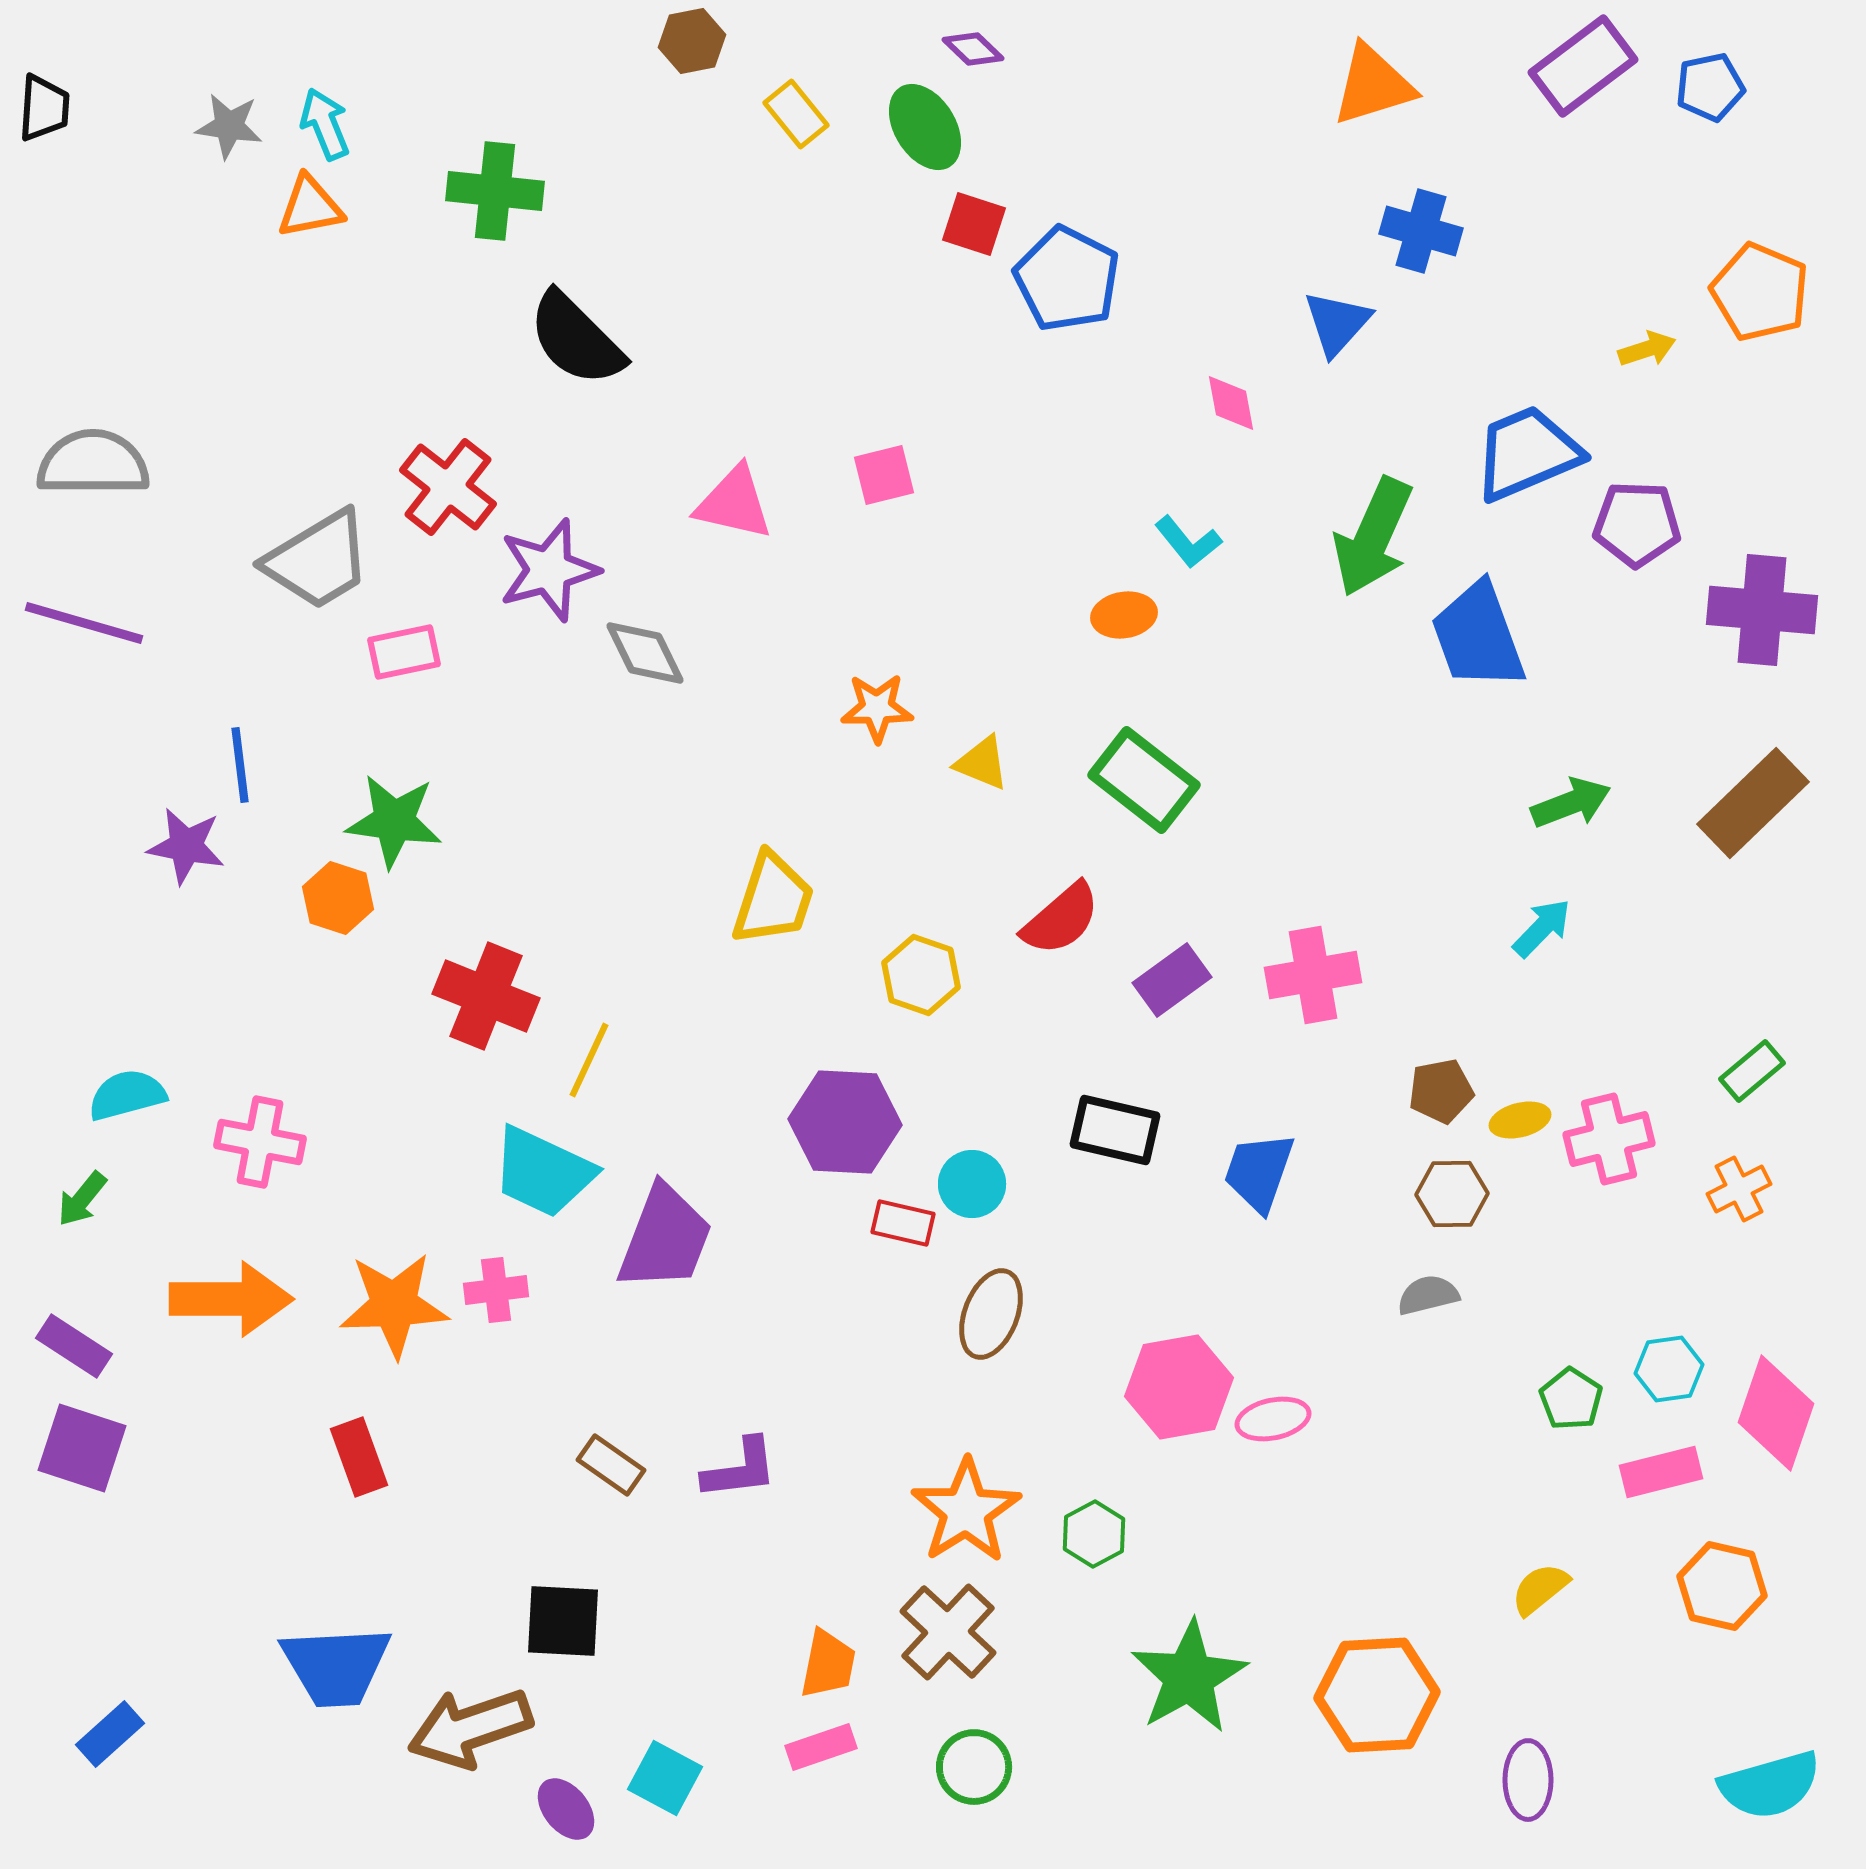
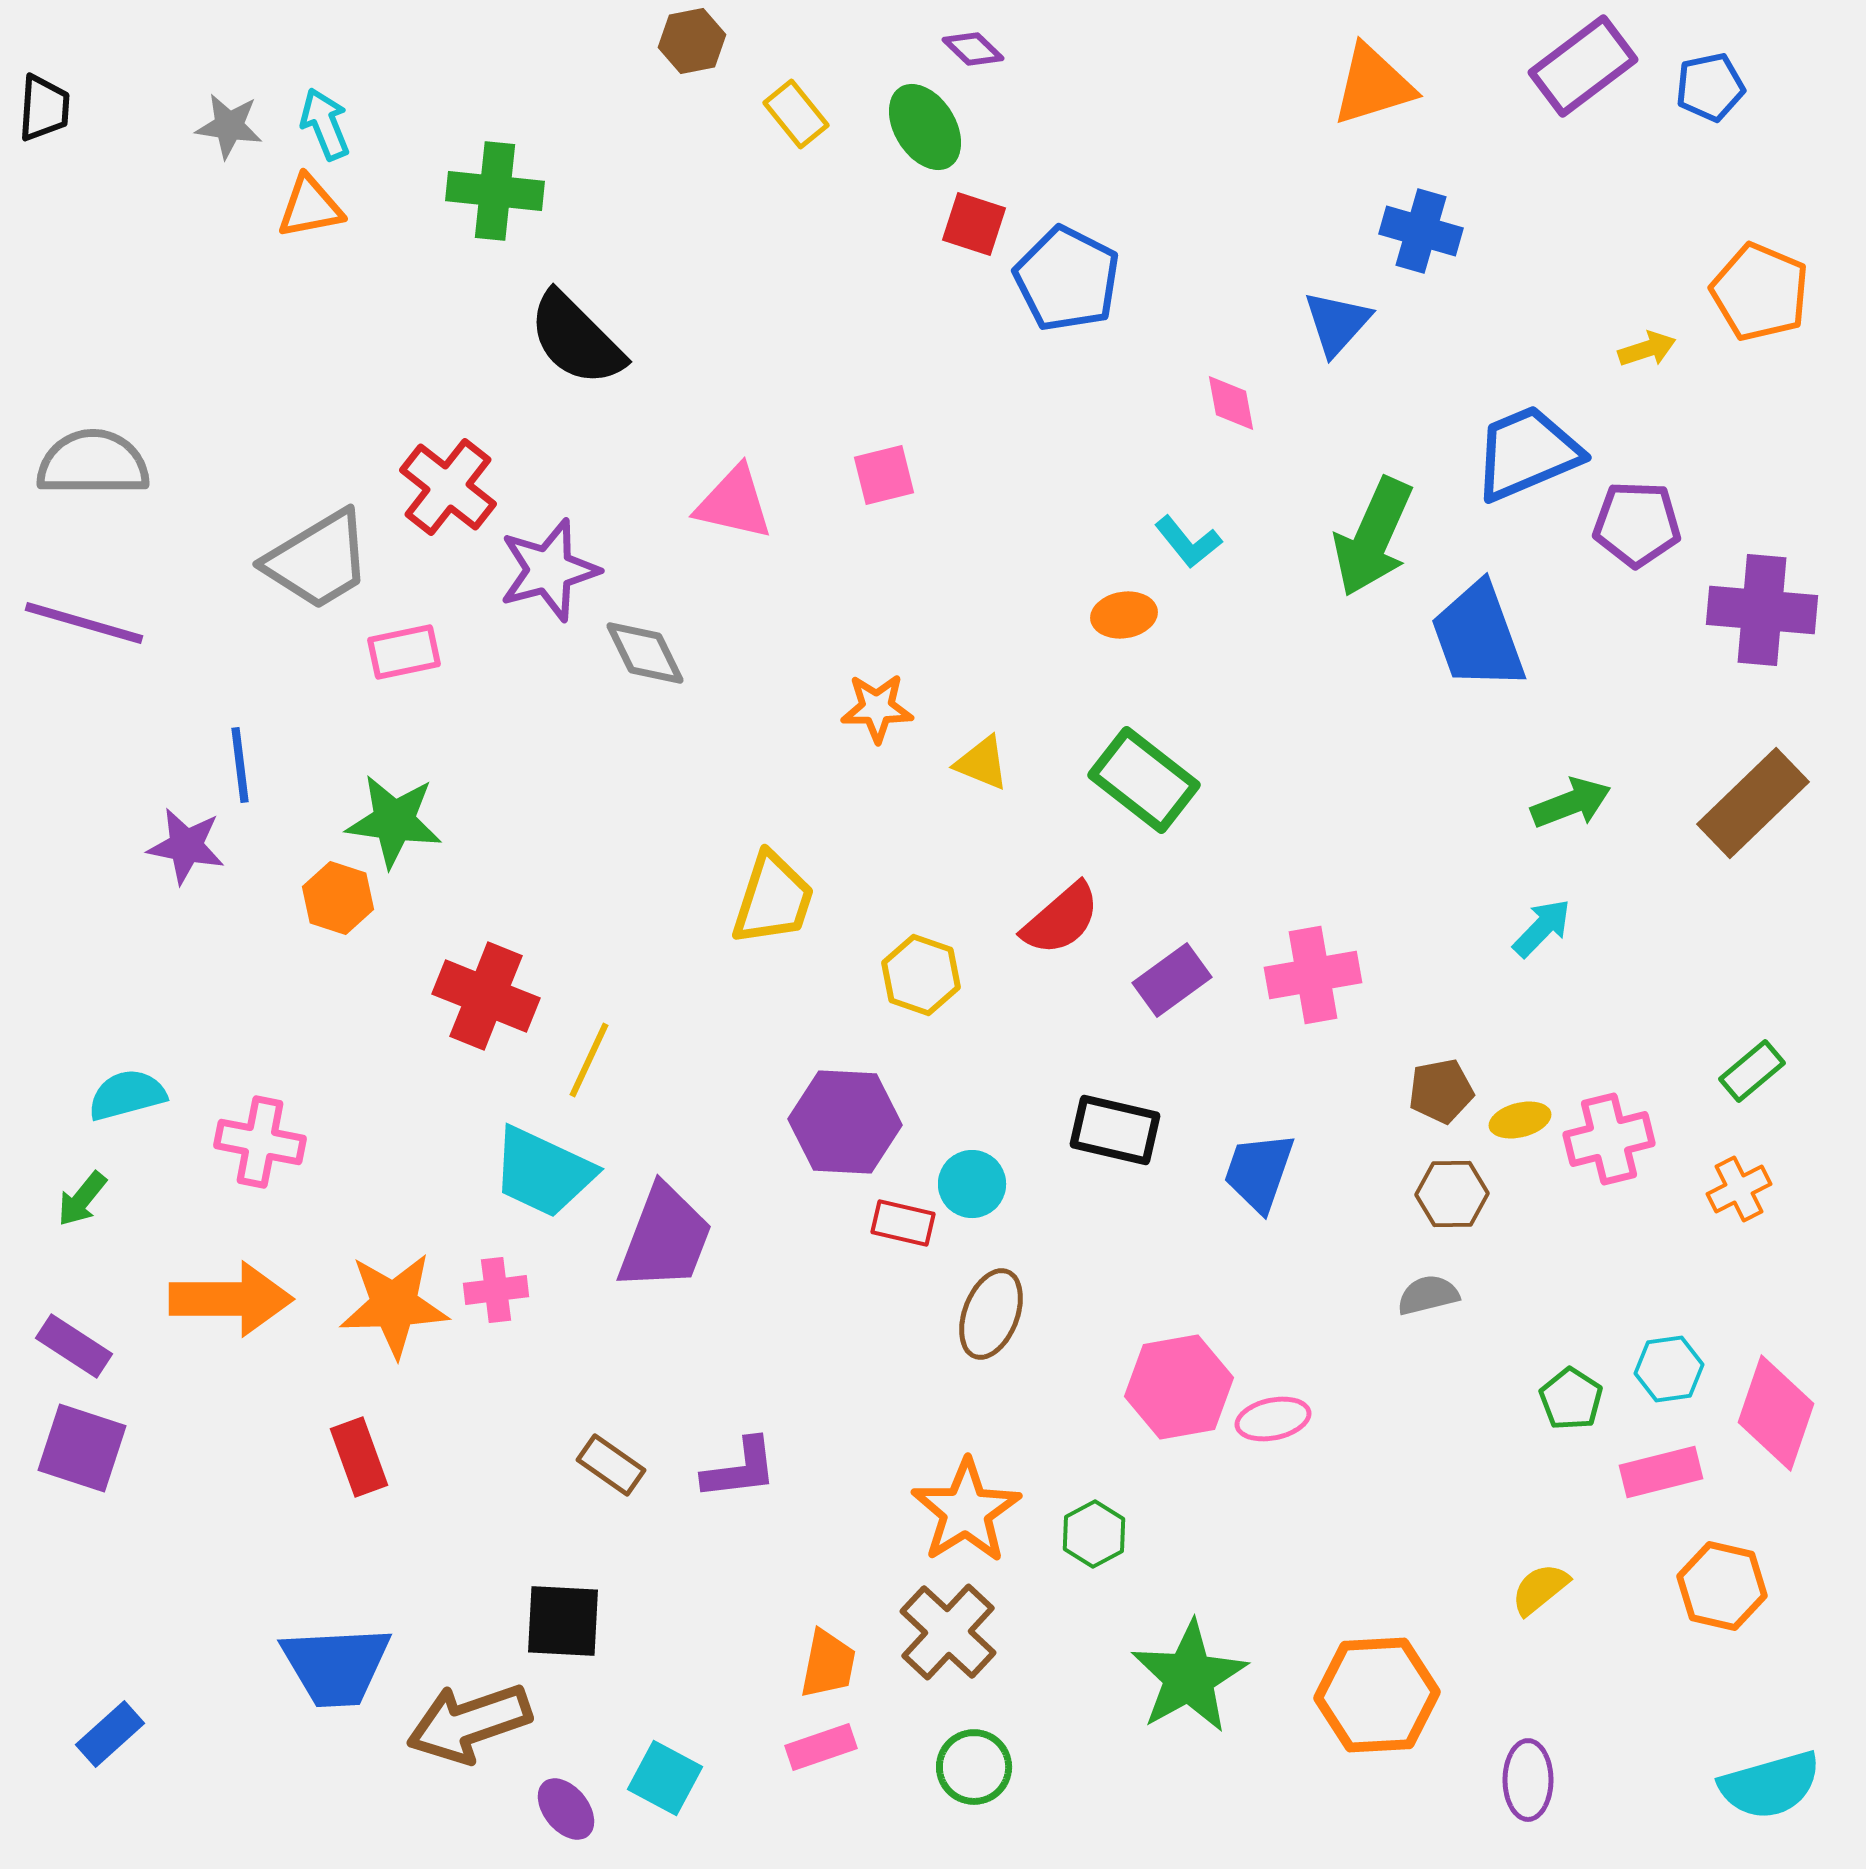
brown arrow at (470, 1728): moved 1 px left, 5 px up
